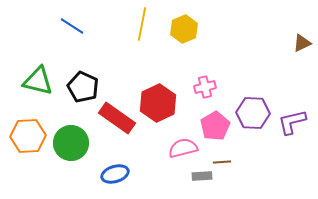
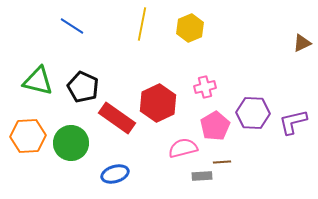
yellow hexagon: moved 6 px right, 1 px up
purple L-shape: moved 1 px right
